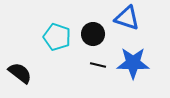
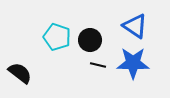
blue triangle: moved 8 px right, 8 px down; rotated 16 degrees clockwise
black circle: moved 3 px left, 6 px down
